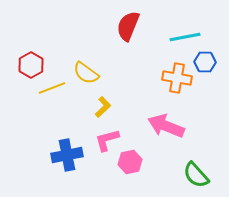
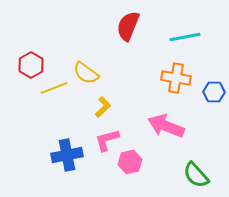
blue hexagon: moved 9 px right, 30 px down
orange cross: moved 1 px left
yellow line: moved 2 px right
